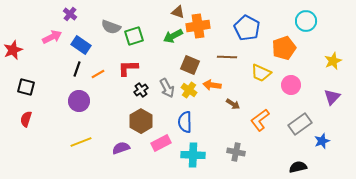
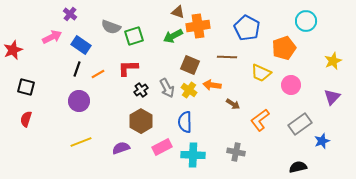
pink rectangle: moved 1 px right, 4 px down
